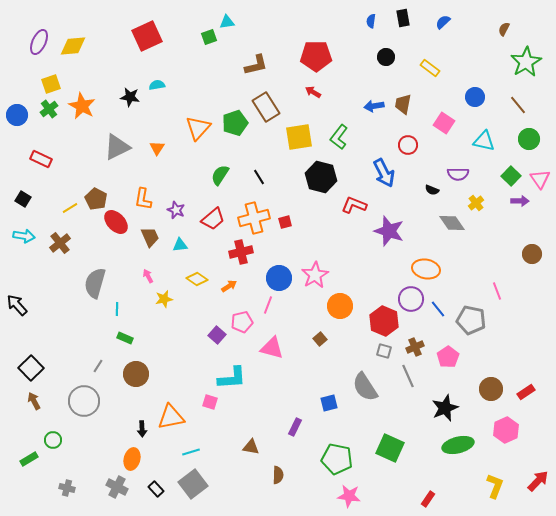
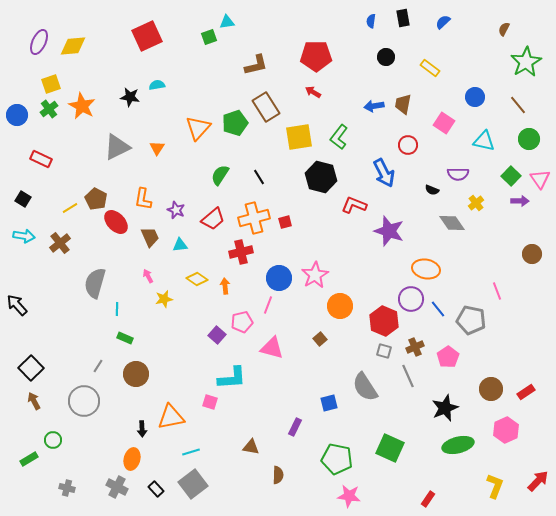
orange arrow at (229, 286): moved 4 px left; rotated 63 degrees counterclockwise
